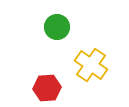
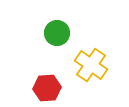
green circle: moved 6 px down
